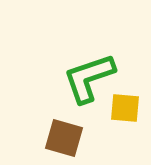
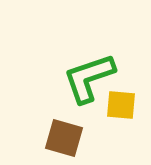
yellow square: moved 4 px left, 3 px up
